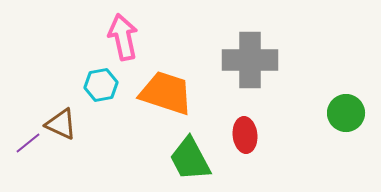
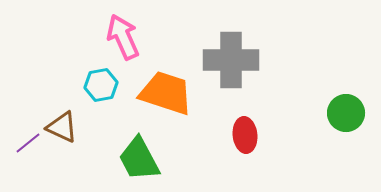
pink arrow: rotated 12 degrees counterclockwise
gray cross: moved 19 px left
brown triangle: moved 1 px right, 3 px down
green trapezoid: moved 51 px left
